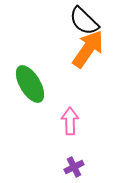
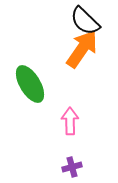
black semicircle: moved 1 px right
orange arrow: moved 6 px left
purple cross: moved 2 px left; rotated 12 degrees clockwise
